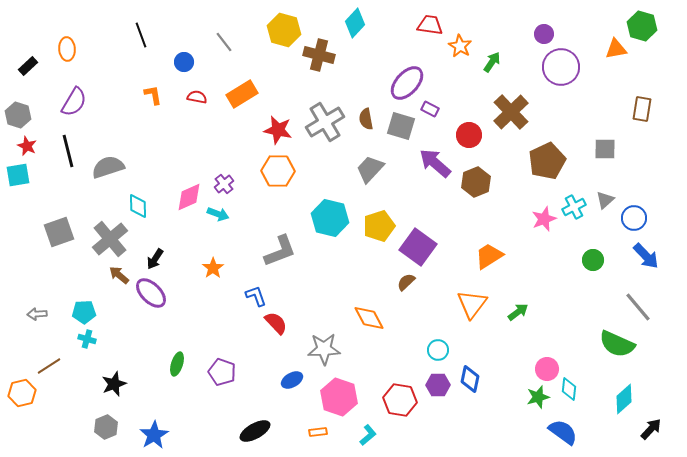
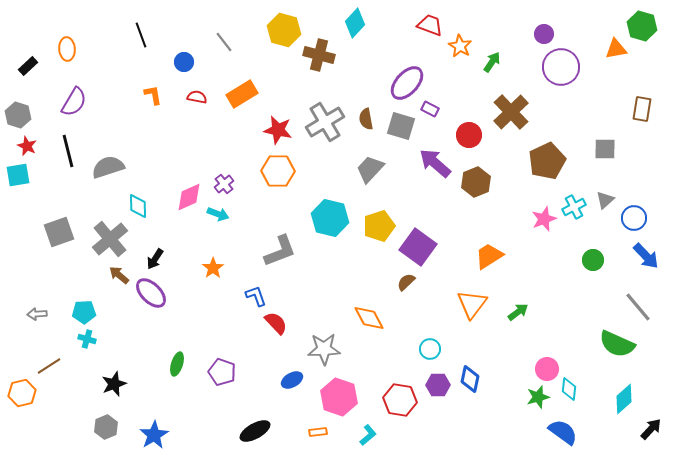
red trapezoid at (430, 25): rotated 12 degrees clockwise
cyan circle at (438, 350): moved 8 px left, 1 px up
